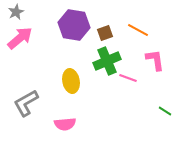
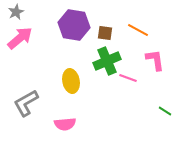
brown square: rotated 28 degrees clockwise
